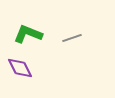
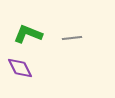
gray line: rotated 12 degrees clockwise
